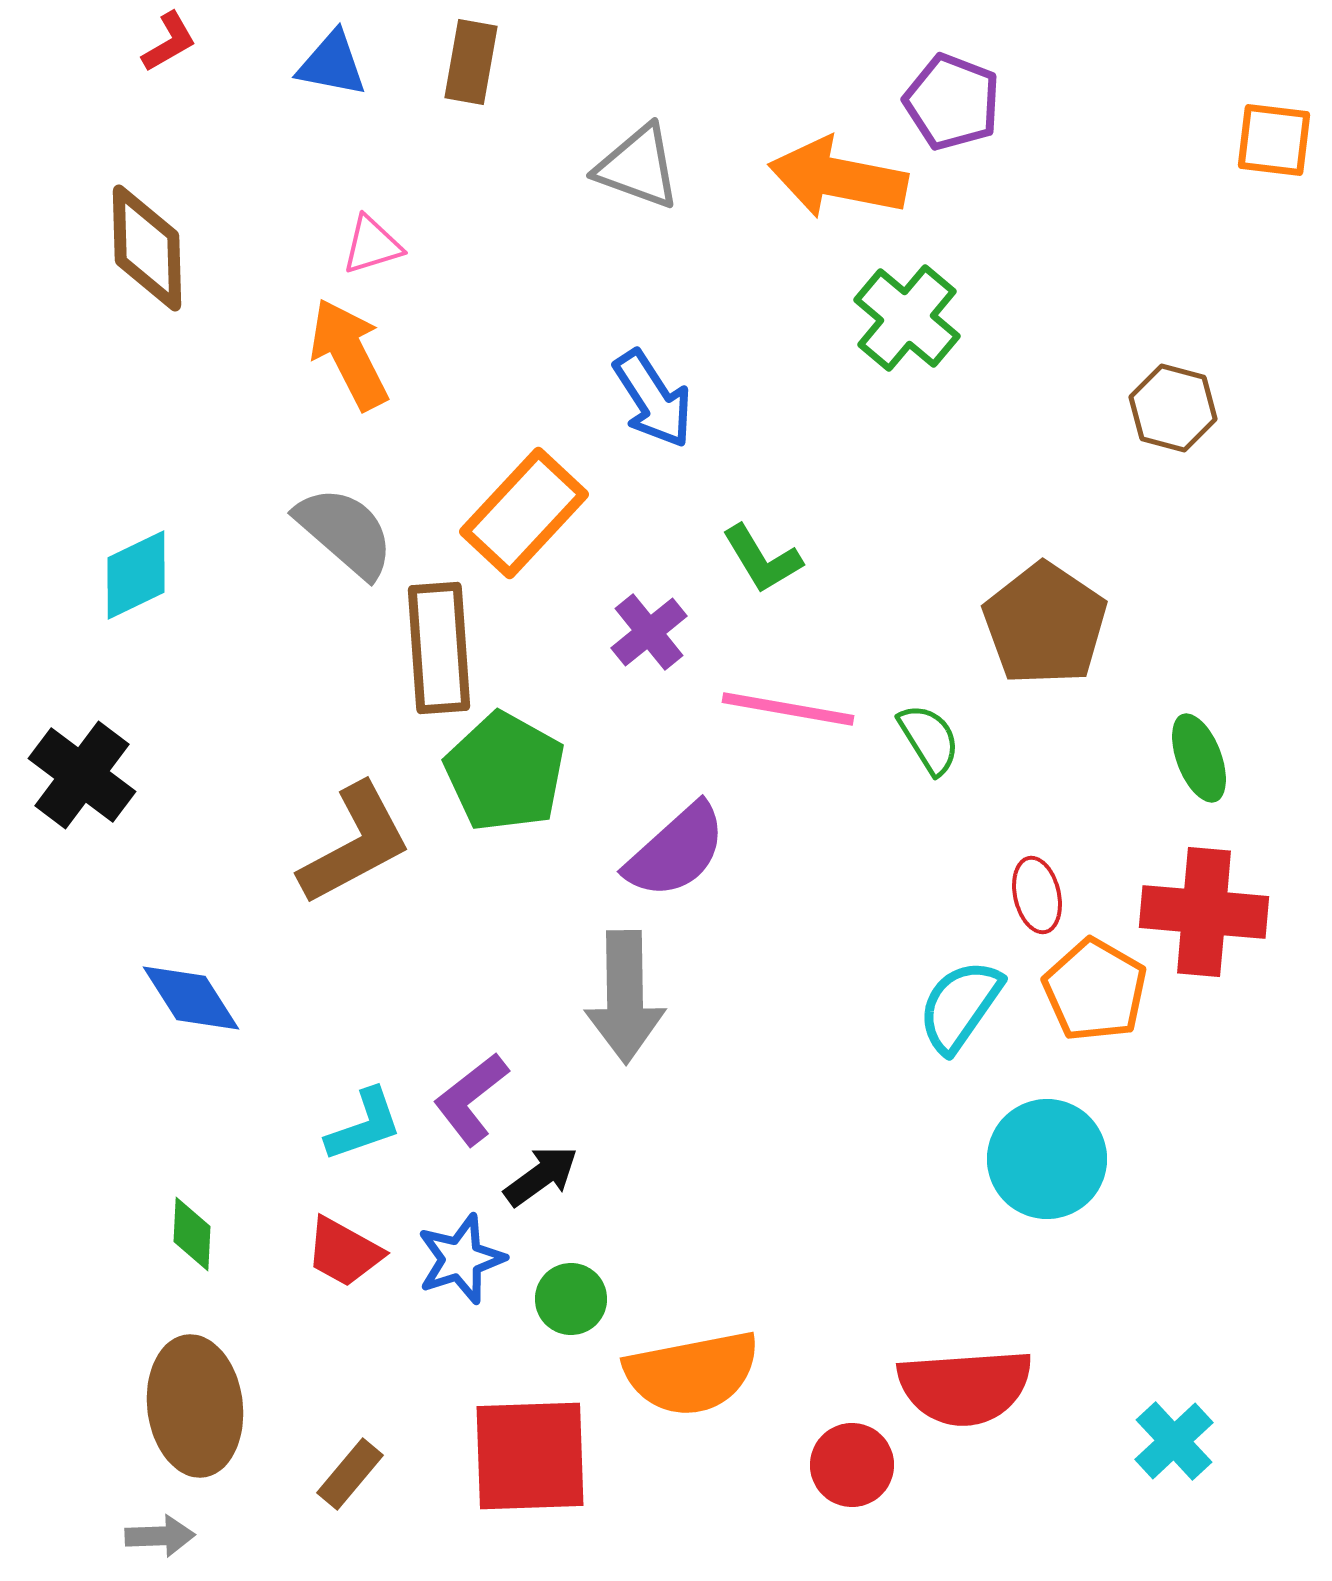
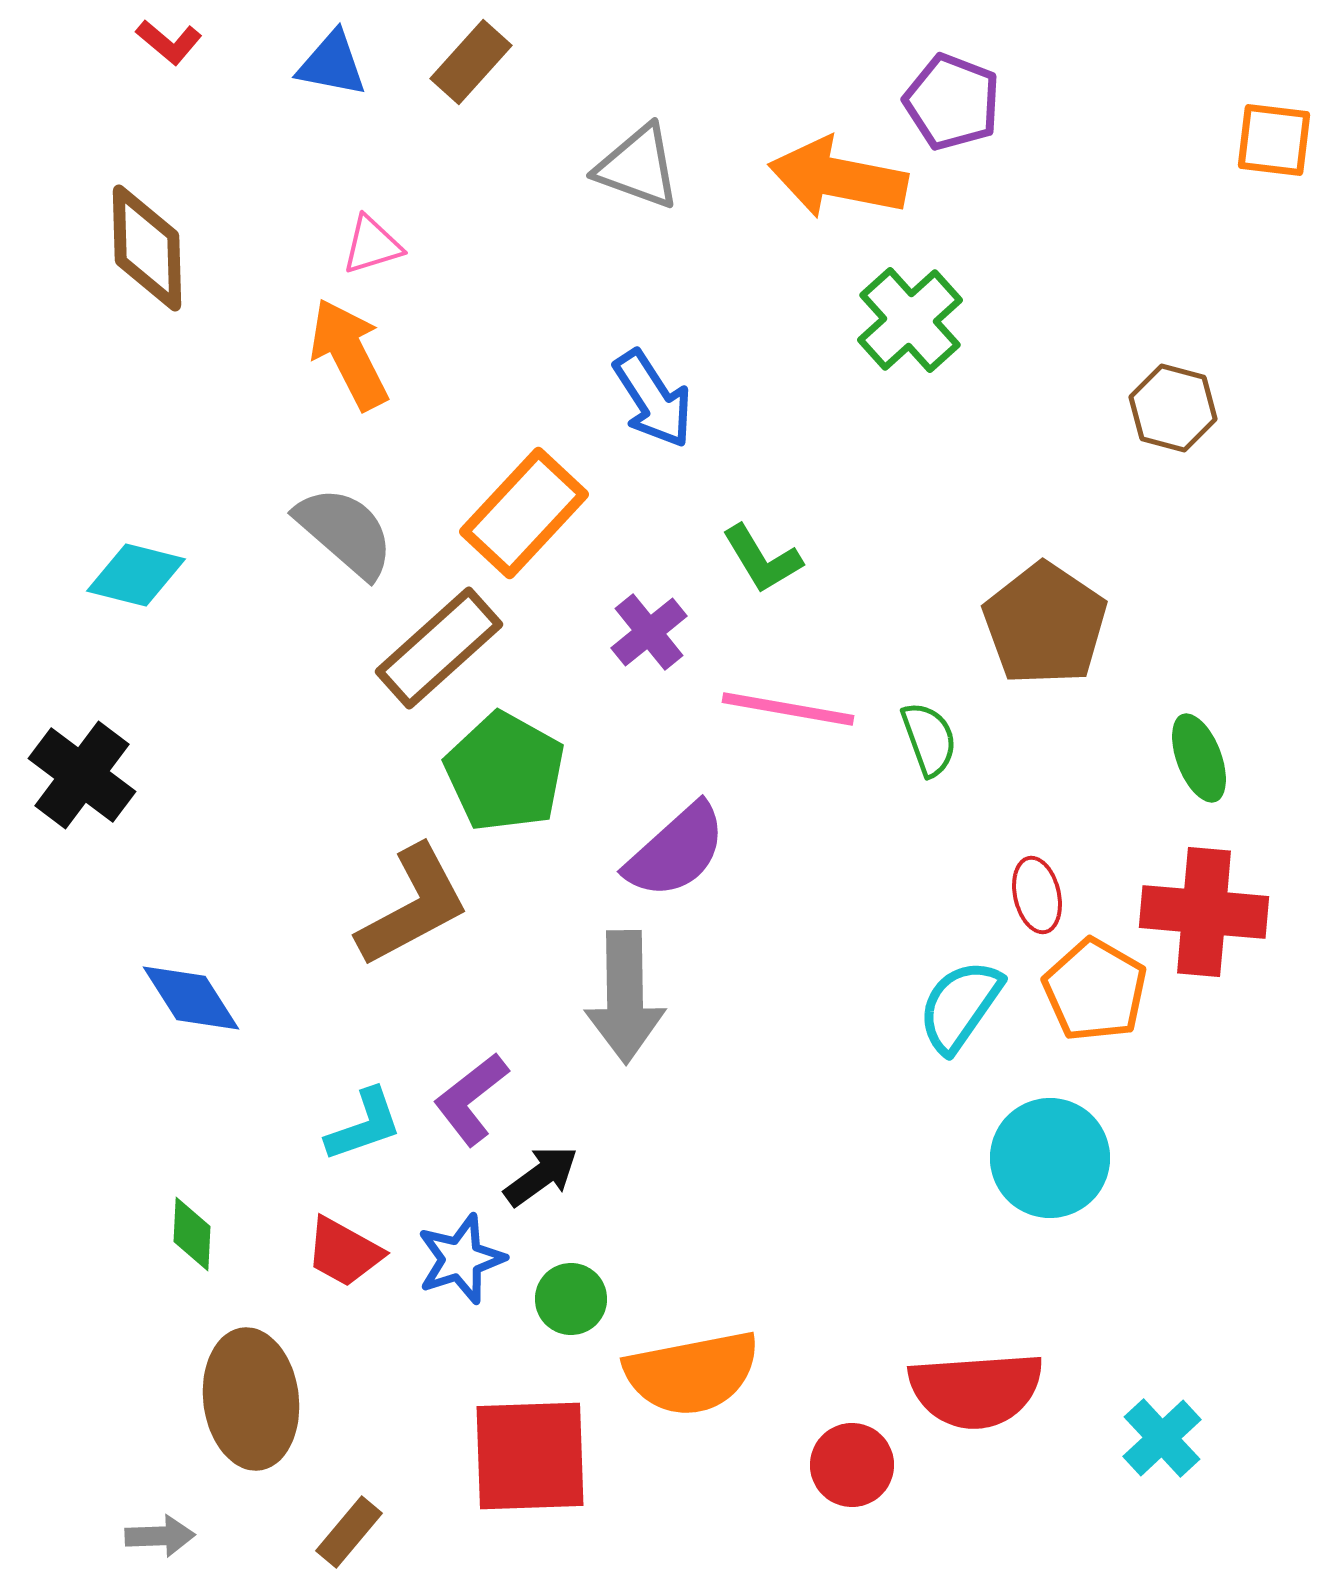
red L-shape at (169, 42): rotated 70 degrees clockwise
brown rectangle at (471, 62): rotated 32 degrees clockwise
green cross at (907, 318): moved 3 px right, 2 px down; rotated 8 degrees clockwise
cyan diamond at (136, 575): rotated 40 degrees clockwise
brown rectangle at (439, 648): rotated 52 degrees clockwise
green semicircle at (929, 739): rotated 12 degrees clockwise
brown L-shape at (355, 844): moved 58 px right, 62 px down
cyan circle at (1047, 1159): moved 3 px right, 1 px up
red semicircle at (965, 1387): moved 11 px right, 3 px down
brown ellipse at (195, 1406): moved 56 px right, 7 px up
cyan cross at (1174, 1441): moved 12 px left, 3 px up
brown rectangle at (350, 1474): moved 1 px left, 58 px down
